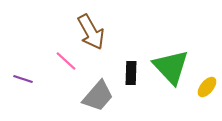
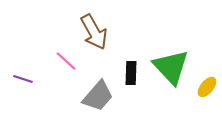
brown arrow: moved 3 px right
